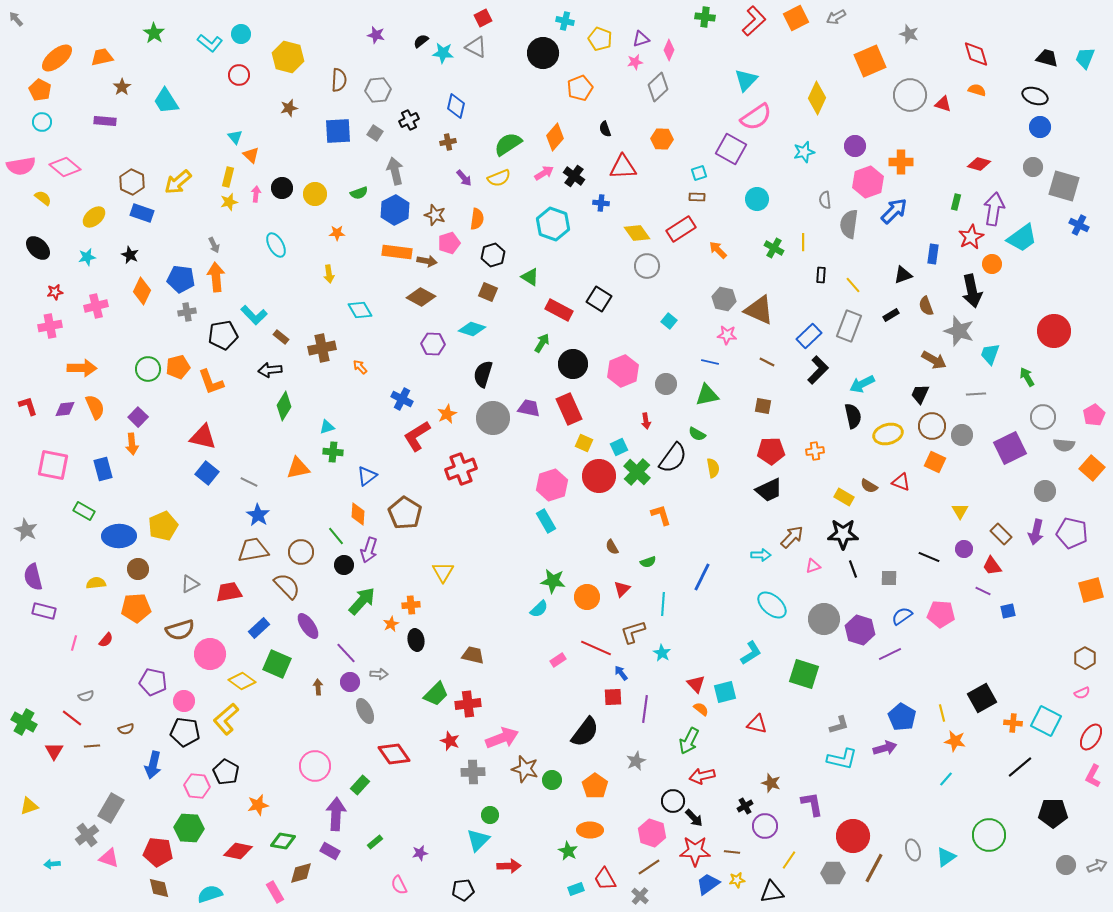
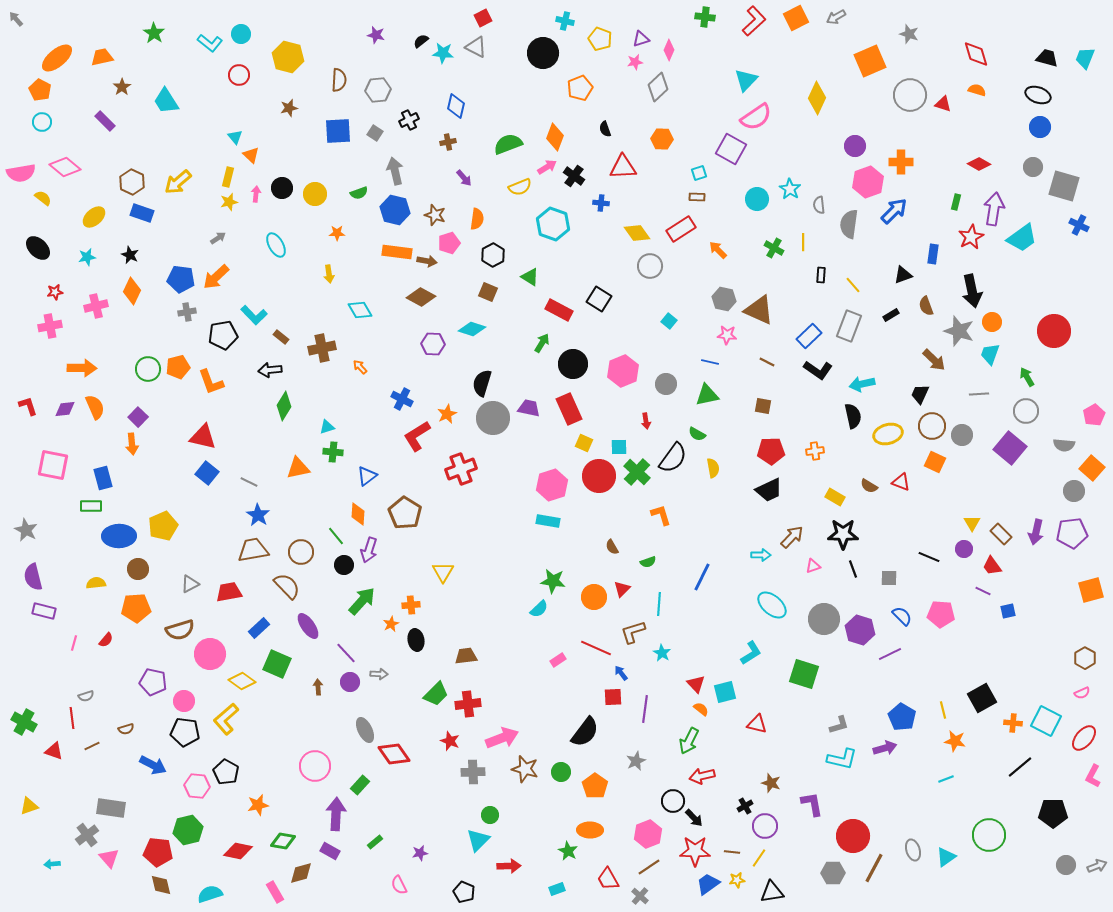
black ellipse at (1035, 96): moved 3 px right, 1 px up
purple rectangle at (105, 121): rotated 40 degrees clockwise
orange diamond at (555, 137): rotated 20 degrees counterclockwise
green semicircle at (508, 144): rotated 12 degrees clockwise
cyan star at (804, 152): moved 14 px left, 37 px down; rotated 25 degrees counterclockwise
red diamond at (979, 164): rotated 15 degrees clockwise
pink semicircle at (21, 166): moved 7 px down
pink arrow at (544, 173): moved 3 px right, 6 px up
yellow semicircle at (499, 178): moved 21 px right, 9 px down
gray semicircle at (825, 200): moved 6 px left, 5 px down
blue hexagon at (395, 210): rotated 20 degrees counterclockwise
gray arrow at (214, 245): moved 4 px right, 7 px up; rotated 98 degrees counterclockwise
black hexagon at (493, 255): rotated 10 degrees counterclockwise
orange circle at (992, 264): moved 58 px down
gray circle at (647, 266): moved 3 px right
orange arrow at (216, 277): rotated 128 degrees counterclockwise
orange diamond at (142, 291): moved 10 px left
brown arrow at (934, 360): rotated 15 degrees clockwise
black L-shape at (818, 370): rotated 80 degrees clockwise
black semicircle at (483, 374): moved 1 px left, 9 px down
cyan arrow at (862, 384): rotated 15 degrees clockwise
gray line at (976, 394): moved 3 px right
gray circle at (1043, 417): moved 17 px left, 6 px up
cyan square at (619, 447): rotated 24 degrees clockwise
purple square at (1010, 448): rotated 24 degrees counterclockwise
blue rectangle at (103, 469): moved 9 px down
gray circle at (1045, 491): moved 29 px right
yellow rectangle at (844, 497): moved 9 px left
green rectangle at (84, 511): moved 7 px right, 5 px up; rotated 30 degrees counterclockwise
yellow triangle at (960, 511): moved 12 px right, 12 px down
cyan rectangle at (546, 521): moved 2 px right; rotated 50 degrees counterclockwise
purple pentagon at (1072, 533): rotated 20 degrees counterclockwise
orange circle at (587, 597): moved 7 px right
cyan line at (663, 604): moved 4 px left
blue semicircle at (902, 616): rotated 80 degrees clockwise
brown trapezoid at (473, 655): moved 7 px left, 1 px down; rotated 20 degrees counterclockwise
gray ellipse at (365, 711): moved 19 px down
yellow line at (942, 713): moved 1 px right, 3 px up
red line at (72, 718): rotated 45 degrees clockwise
red ellipse at (1091, 737): moved 7 px left, 1 px down; rotated 8 degrees clockwise
brown line at (92, 746): rotated 21 degrees counterclockwise
red triangle at (54, 751): rotated 42 degrees counterclockwise
blue arrow at (153, 765): rotated 76 degrees counterclockwise
cyan line at (946, 779): rotated 28 degrees clockwise
green circle at (552, 780): moved 9 px right, 8 px up
gray rectangle at (111, 808): rotated 68 degrees clockwise
green hexagon at (189, 828): moved 1 px left, 2 px down; rotated 16 degrees counterclockwise
pink hexagon at (652, 833): moved 4 px left, 1 px down; rotated 20 degrees clockwise
pink triangle at (109, 858): rotated 30 degrees clockwise
yellow line at (789, 860): moved 30 px left, 2 px up
red trapezoid at (605, 879): moved 3 px right
brown diamond at (159, 888): moved 2 px right, 3 px up
cyan rectangle at (576, 889): moved 19 px left
black pentagon at (463, 890): moved 1 px right, 2 px down; rotated 30 degrees clockwise
